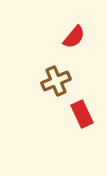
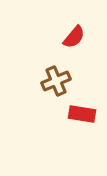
red rectangle: rotated 56 degrees counterclockwise
